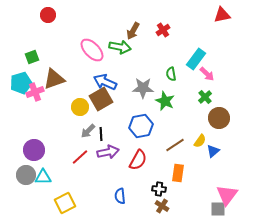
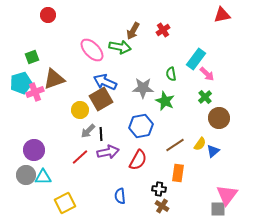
yellow circle: moved 3 px down
yellow semicircle: moved 3 px down
